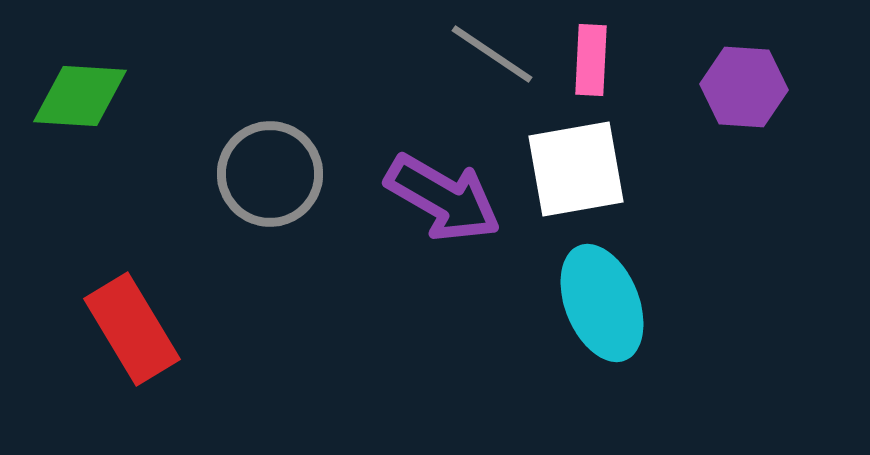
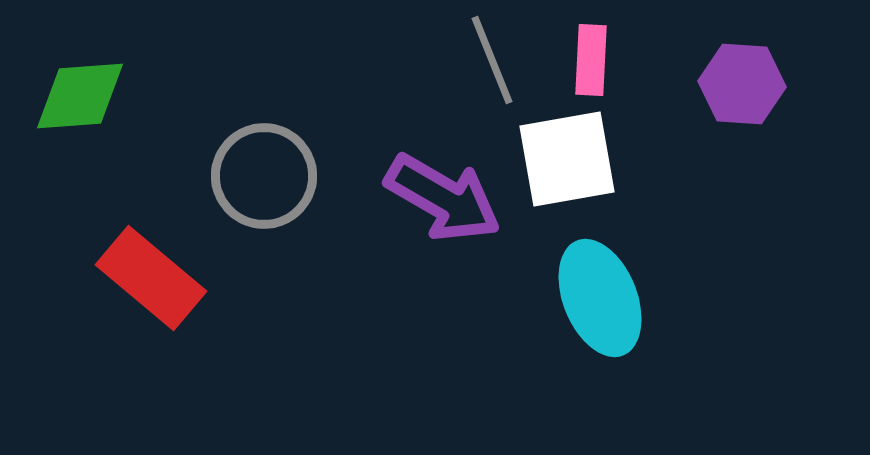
gray line: moved 6 px down; rotated 34 degrees clockwise
purple hexagon: moved 2 px left, 3 px up
green diamond: rotated 8 degrees counterclockwise
white square: moved 9 px left, 10 px up
gray circle: moved 6 px left, 2 px down
cyan ellipse: moved 2 px left, 5 px up
red rectangle: moved 19 px right, 51 px up; rotated 19 degrees counterclockwise
